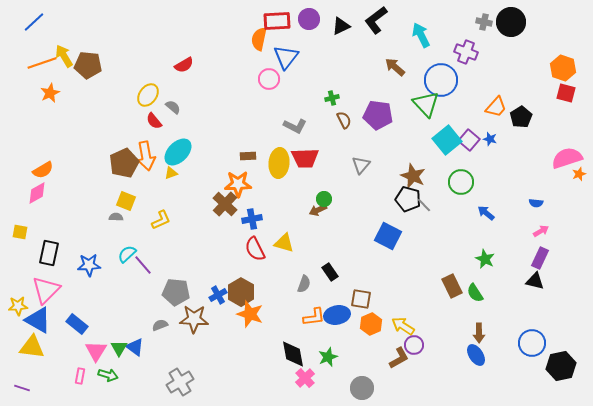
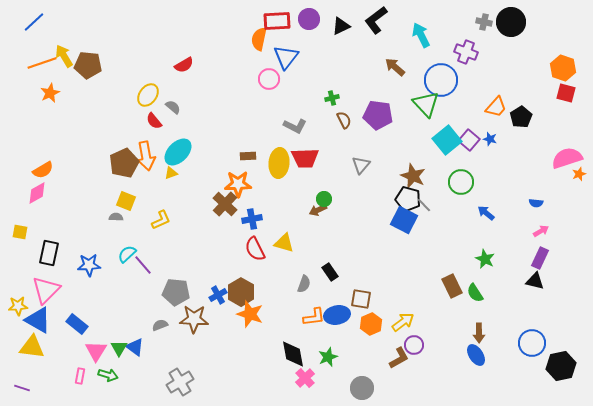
blue square at (388, 236): moved 16 px right, 16 px up
yellow arrow at (403, 326): moved 4 px up; rotated 110 degrees clockwise
